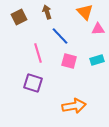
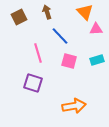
pink triangle: moved 2 px left
